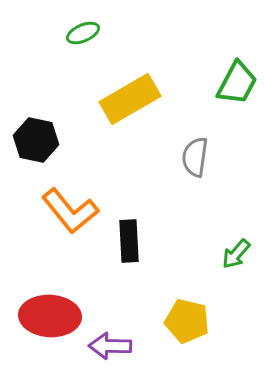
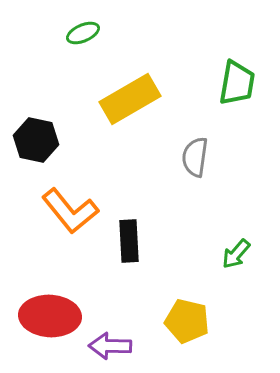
green trapezoid: rotated 18 degrees counterclockwise
